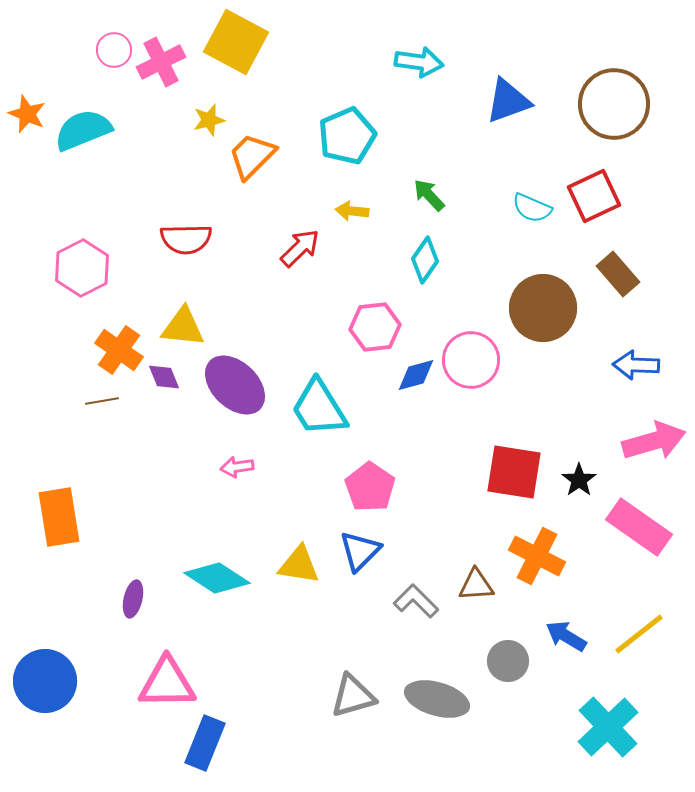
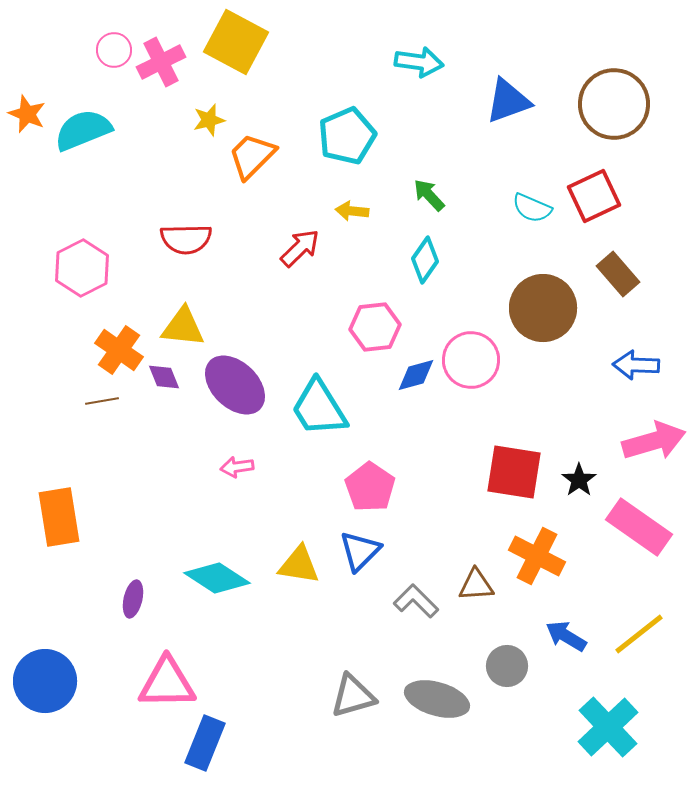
gray circle at (508, 661): moved 1 px left, 5 px down
